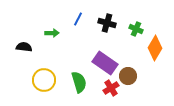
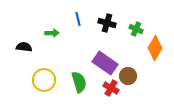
blue line: rotated 40 degrees counterclockwise
red cross: rotated 28 degrees counterclockwise
